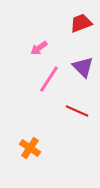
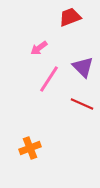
red trapezoid: moved 11 px left, 6 px up
red line: moved 5 px right, 7 px up
orange cross: rotated 35 degrees clockwise
